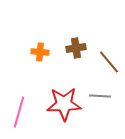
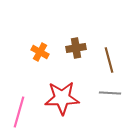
orange cross: rotated 24 degrees clockwise
brown line: moved 2 px up; rotated 25 degrees clockwise
gray line: moved 10 px right, 3 px up
red star: moved 2 px left, 6 px up
